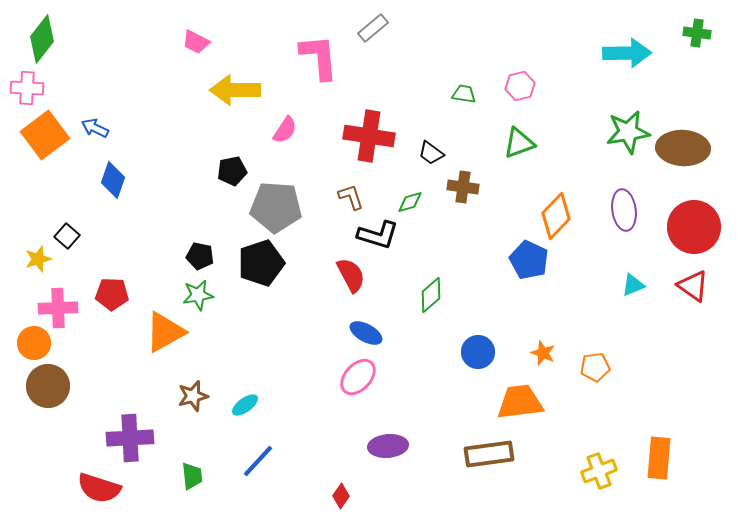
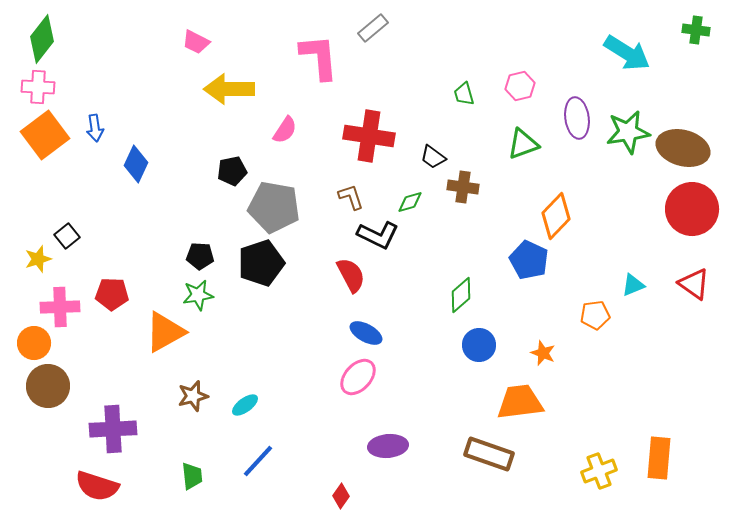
green cross at (697, 33): moved 1 px left, 3 px up
cyan arrow at (627, 53): rotated 33 degrees clockwise
pink cross at (27, 88): moved 11 px right, 1 px up
yellow arrow at (235, 90): moved 6 px left, 1 px up
green trapezoid at (464, 94): rotated 115 degrees counterclockwise
blue arrow at (95, 128): rotated 124 degrees counterclockwise
green triangle at (519, 143): moved 4 px right, 1 px down
brown ellipse at (683, 148): rotated 12 degrees clockwise
black trapezoid at (431, 153): moved 2 px right, 4 px down
blue diamond at (113, 180): moved 23 px right, 16 px up; rotated 6 degrees clockwise
gray pentagon at (276, 207): moved 2 px left; rotated 6 degrees clockwise
purple ellipse at (624, 210): moved 47 px left, 92 px up
red circle at (694, 227): moved 2 px left, 18 px up
black L-shape at (378, 235): rotated 9 degrees clockwise
black square at (67, 236): rotated 10 degrees clockwise
black pentagon at (200, 256): rotated 8 degrees counterclockwise
red triangle at (693, 286): moved 1 px right, 2 px up
green diamond at (431, 295): moved 30 px right
pink cross at (58, 308): moved 2 px right, 1 px up
blue circle at (478, 352): moved 1 px right, 7 px up
orange pentagon at (595, 367): moved 52 px up
purple cross at (130, 438): moved 17 px left, 9 px up
brown rectangle at (489, 454): rotated 27 degrees clockwise
red semicircle at (99, 488): moved 2 px left, 2 px up
